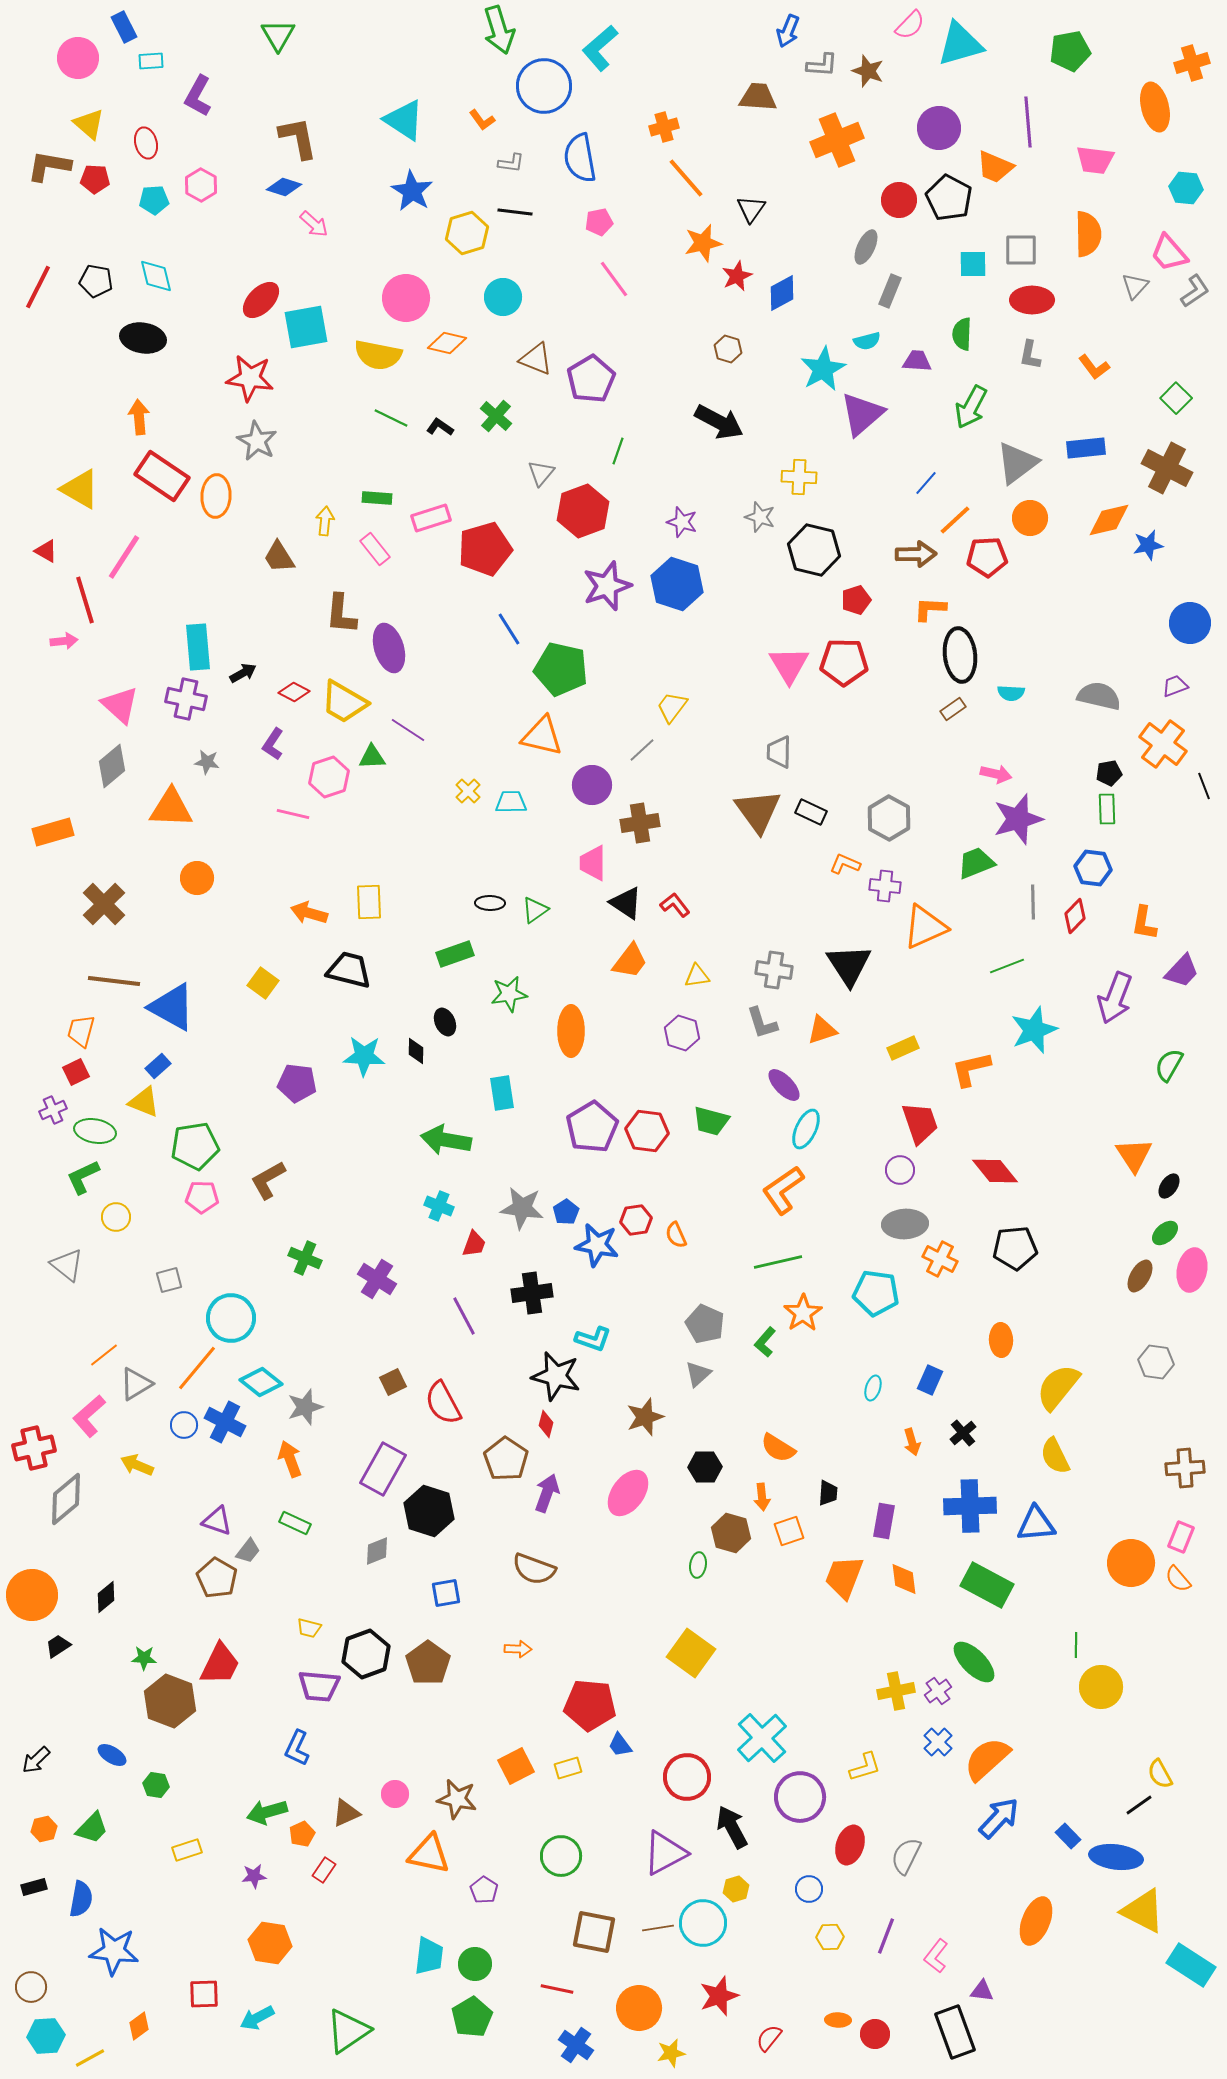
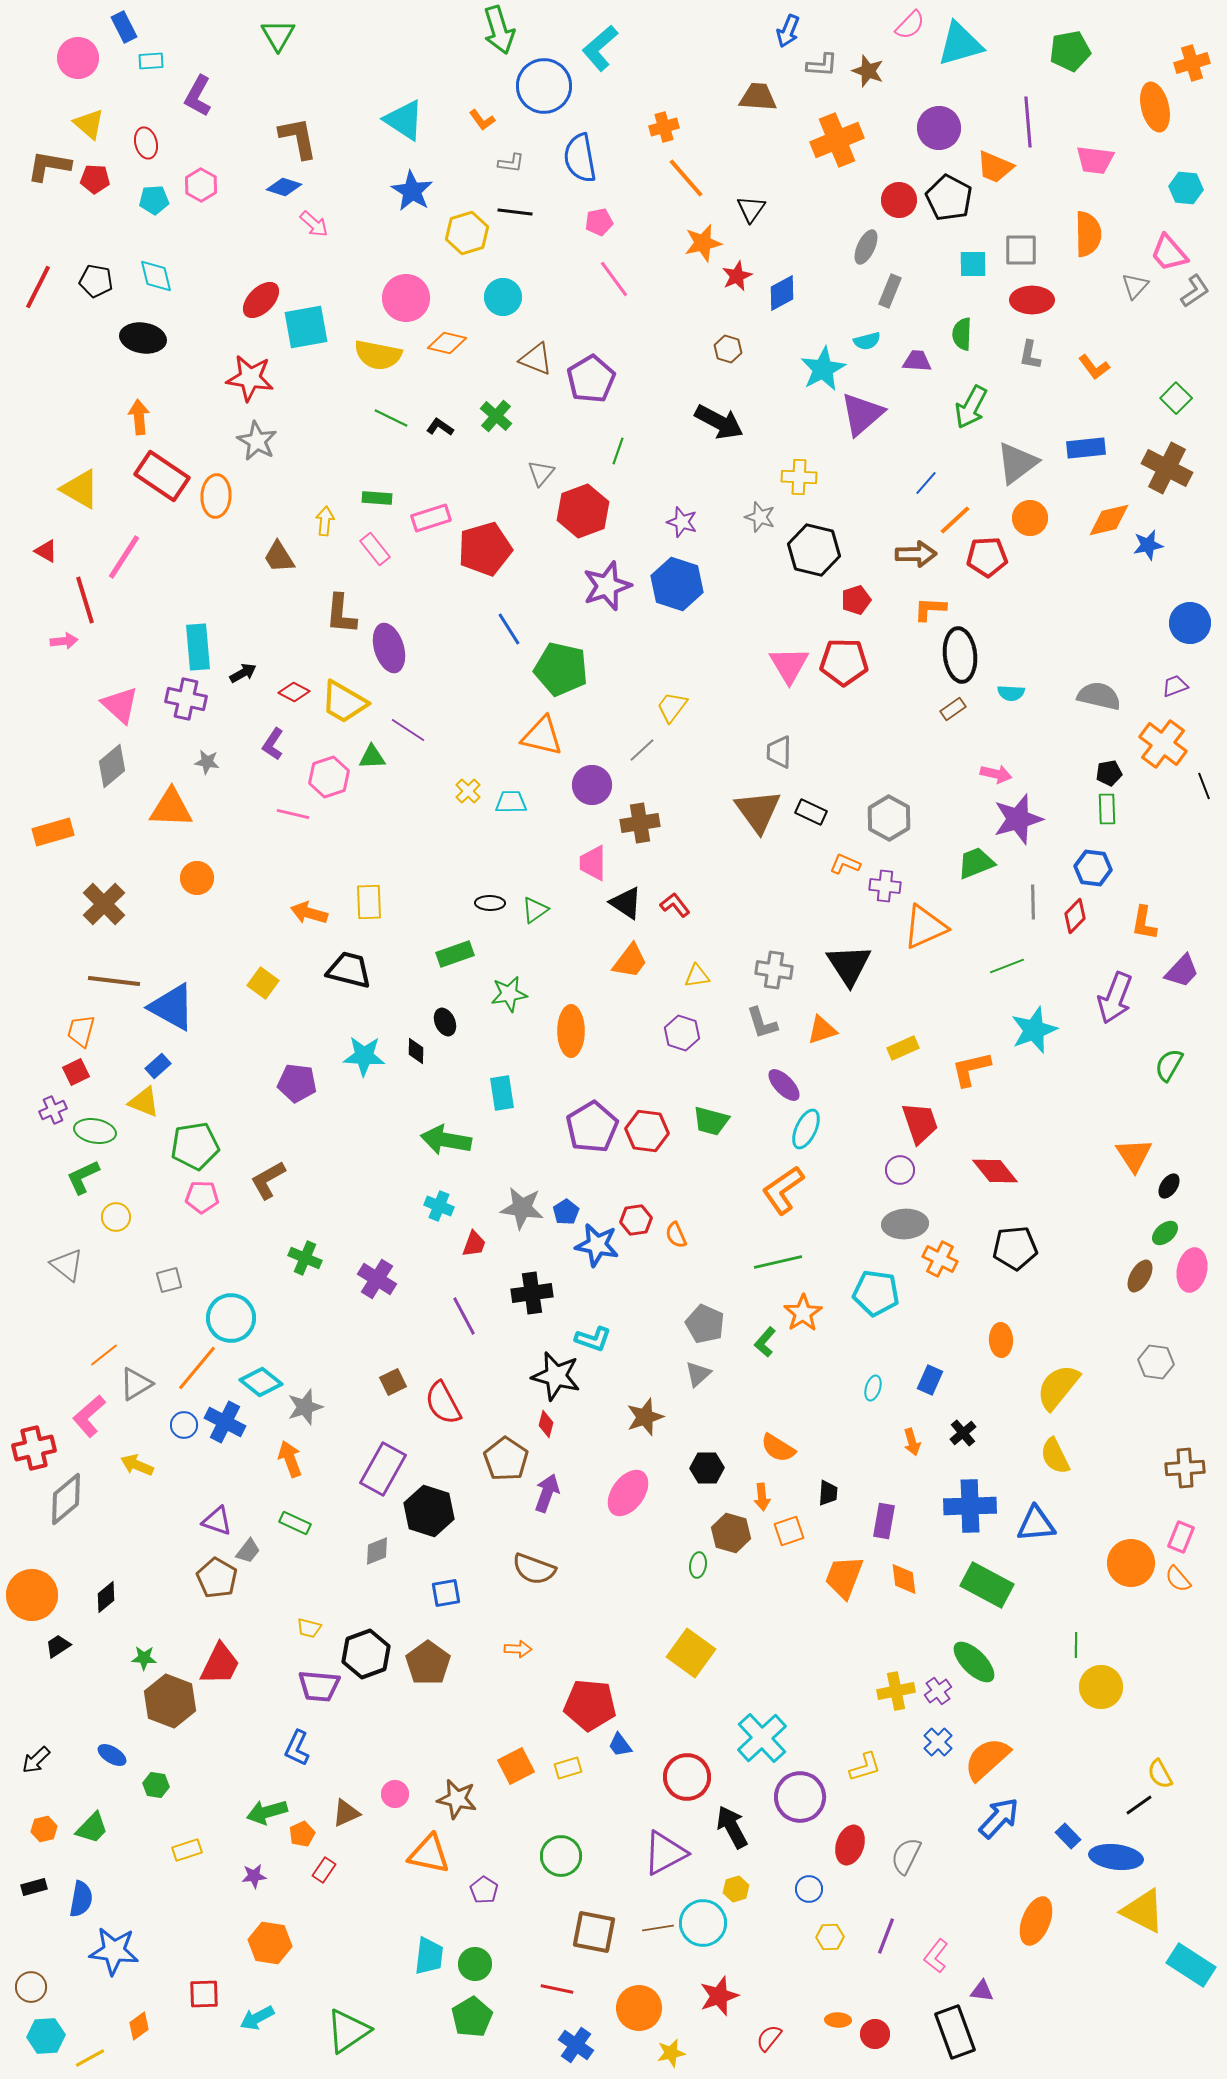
black hexagon at (705, 1467): moved 2 px right, 1 px down
